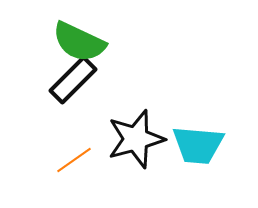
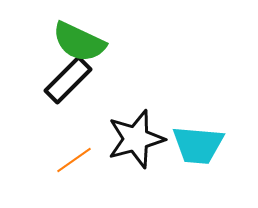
black rectangle: moved 5 px left
